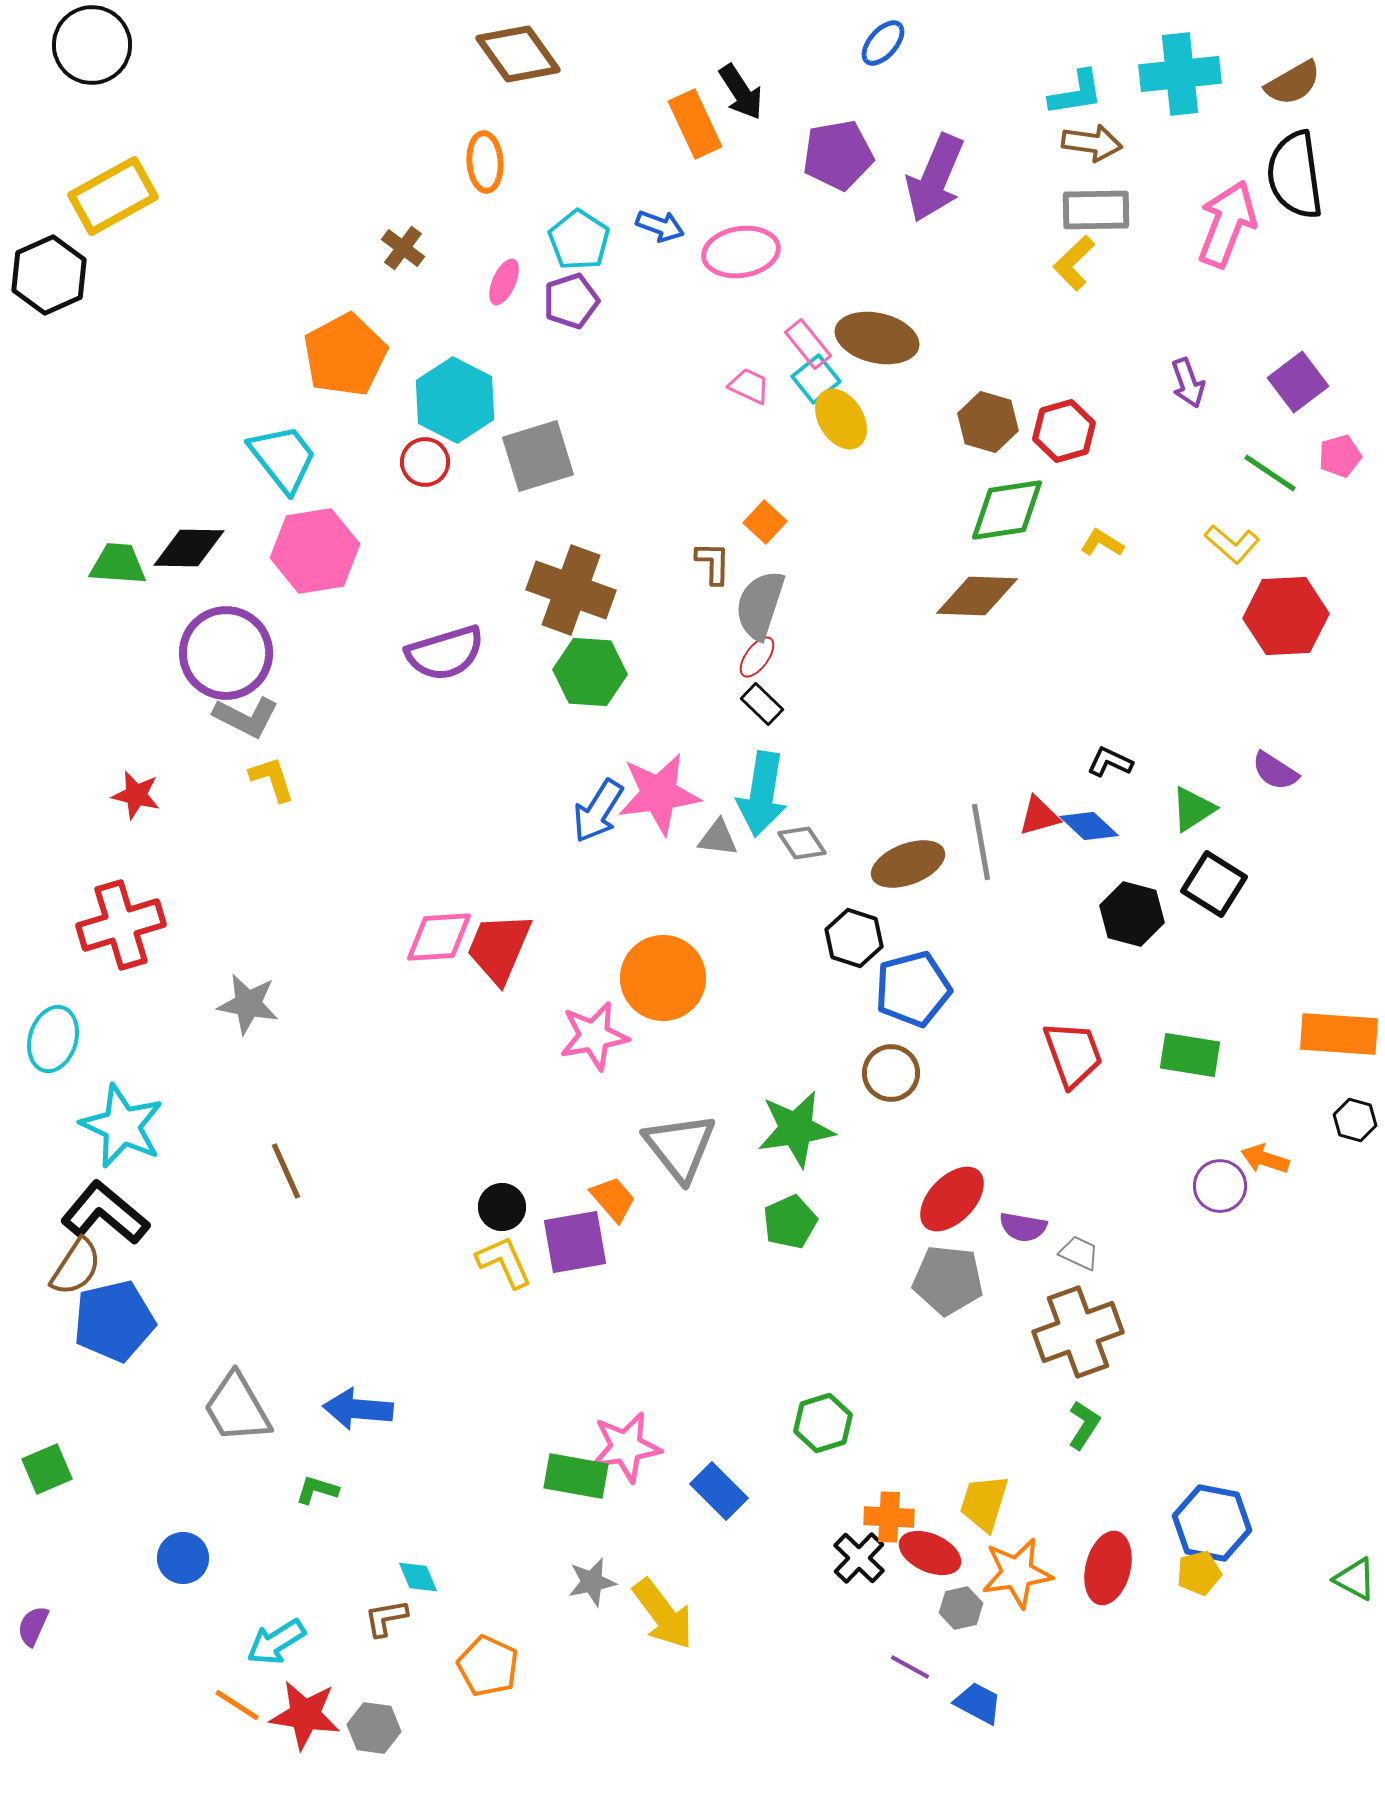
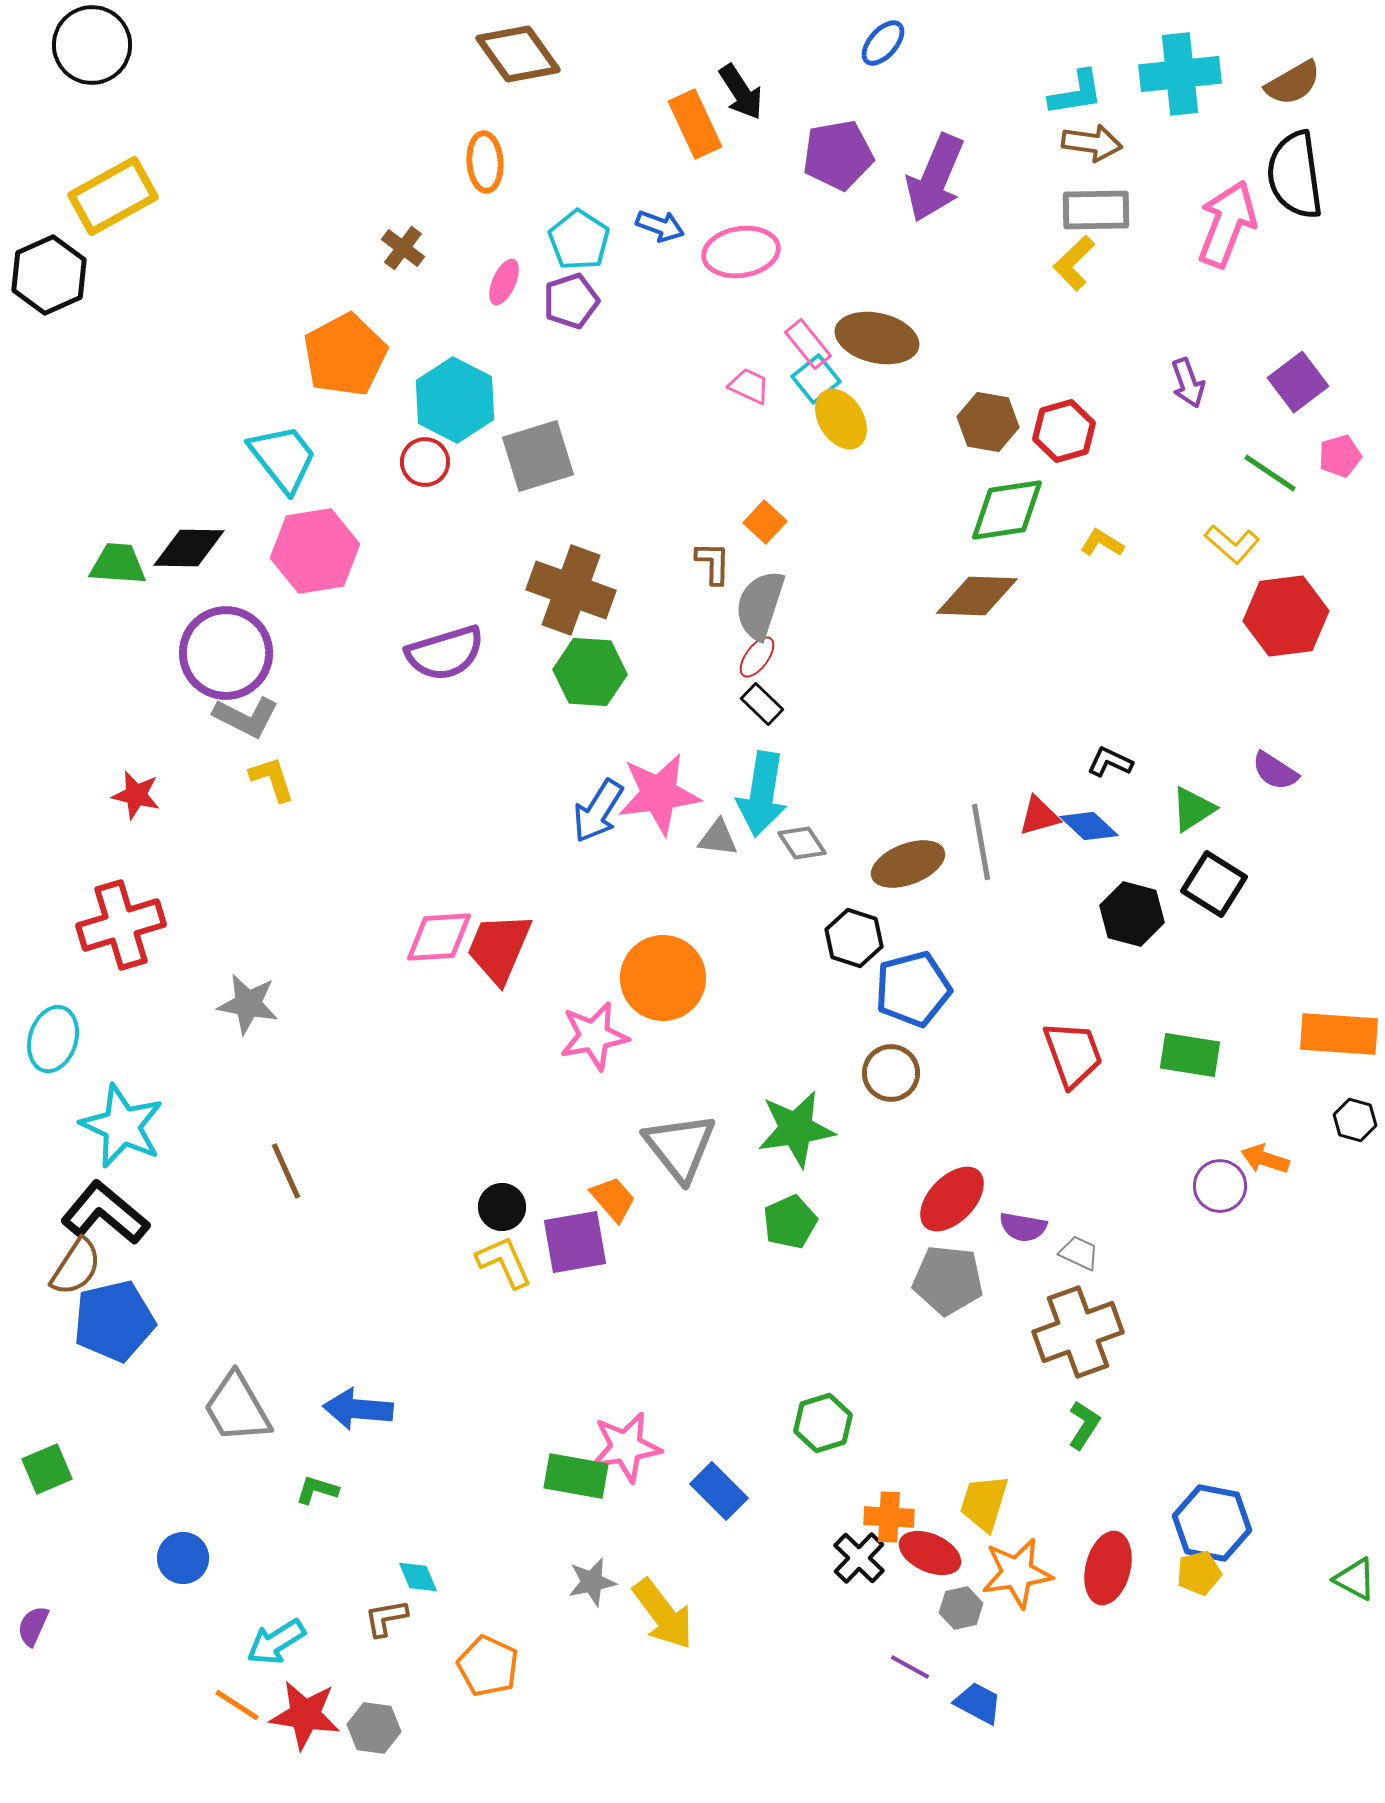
brown hexagon at (988, 422): rotated 6 degrees counterclockwise
red hexagon at (1286, 616): rotated 4 degrees counterclockwise
